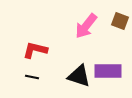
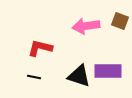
pink arrow: rotated 44 degrees clockwise
red L-shape: moved 5 px right, 2 px up
black line: moved 2 px right
